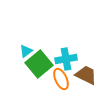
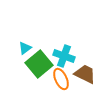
cyan triangle: moved 1 px left, 3 px up
cyan cross: moved 2 px left, 3 px up; rotated 30 degrees clockwise
brown trapezoid: moved 1 px left, 1 px up
